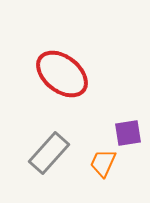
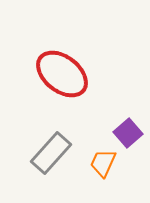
purple square: rotated 32 degrees counterclockwise
gray rectangle: moved 2 px right
